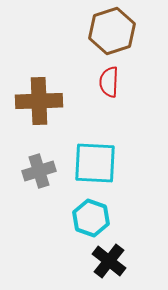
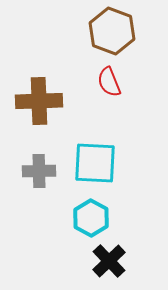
brown hexagon: rotated 21 degrees counterclockwise
red semicircle: rotated 24 degrees counterclockwise
gray cross: rotated 16 degrees clockwise
cyan hexagon: rotated 9 degrees clockwise
black cross: rotated 8 degrees clockwise
